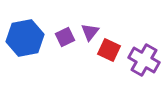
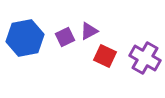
purple triangle: moved 1 px left, 1 px up; rotated 24 degrees clockwise
red square: moved 4 px left, 6 px down
purple cross: moved 1 px right, 2 px up
